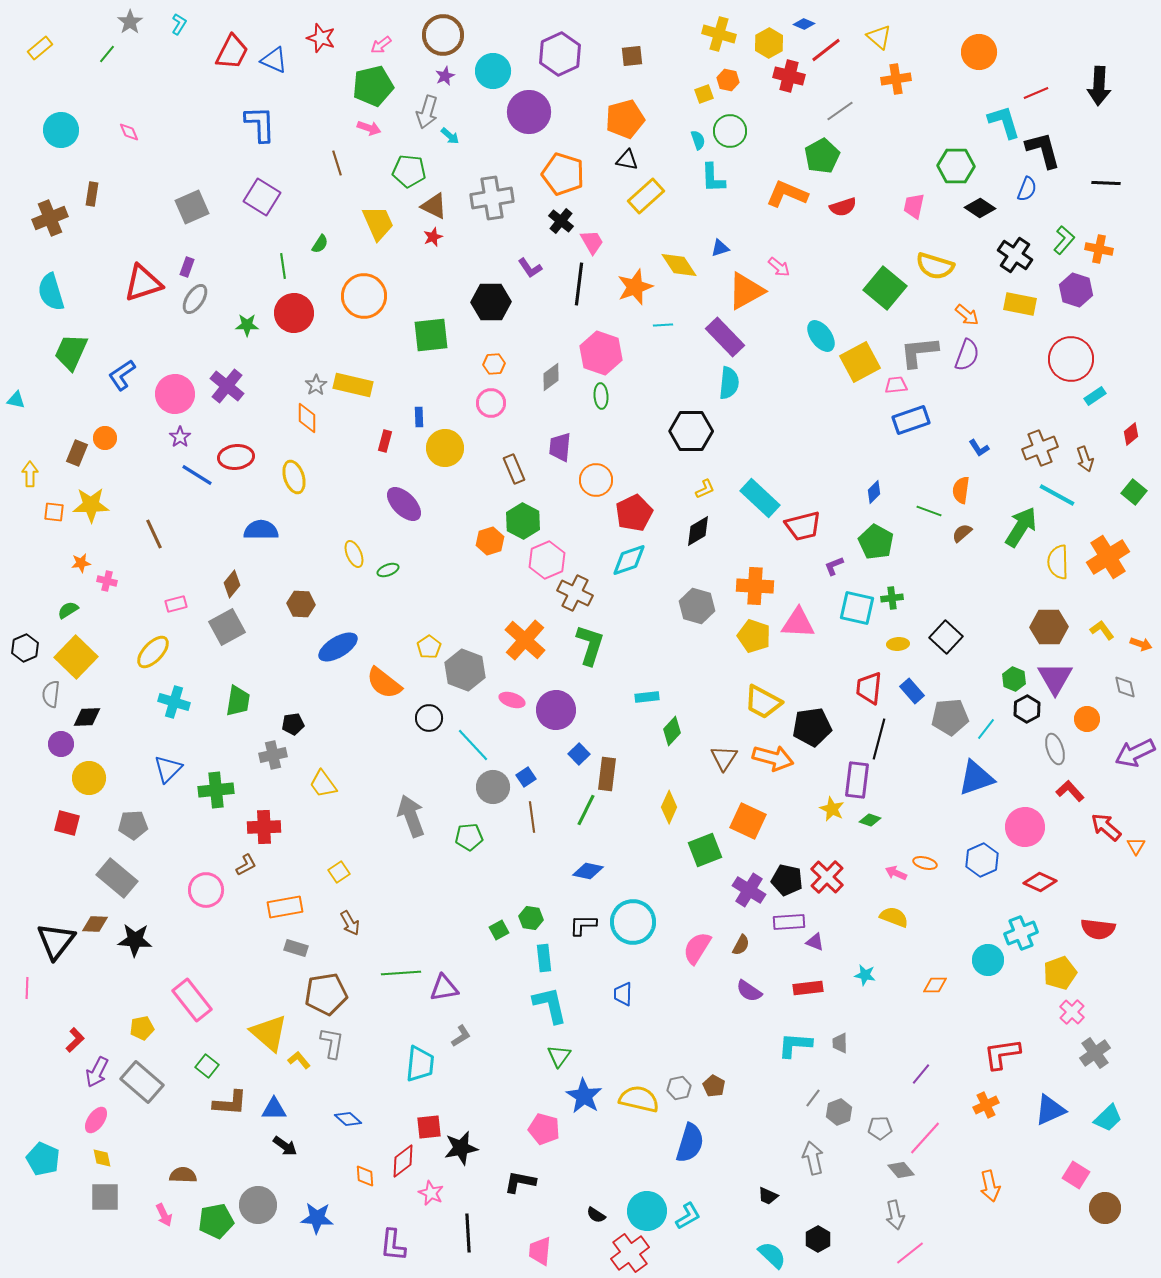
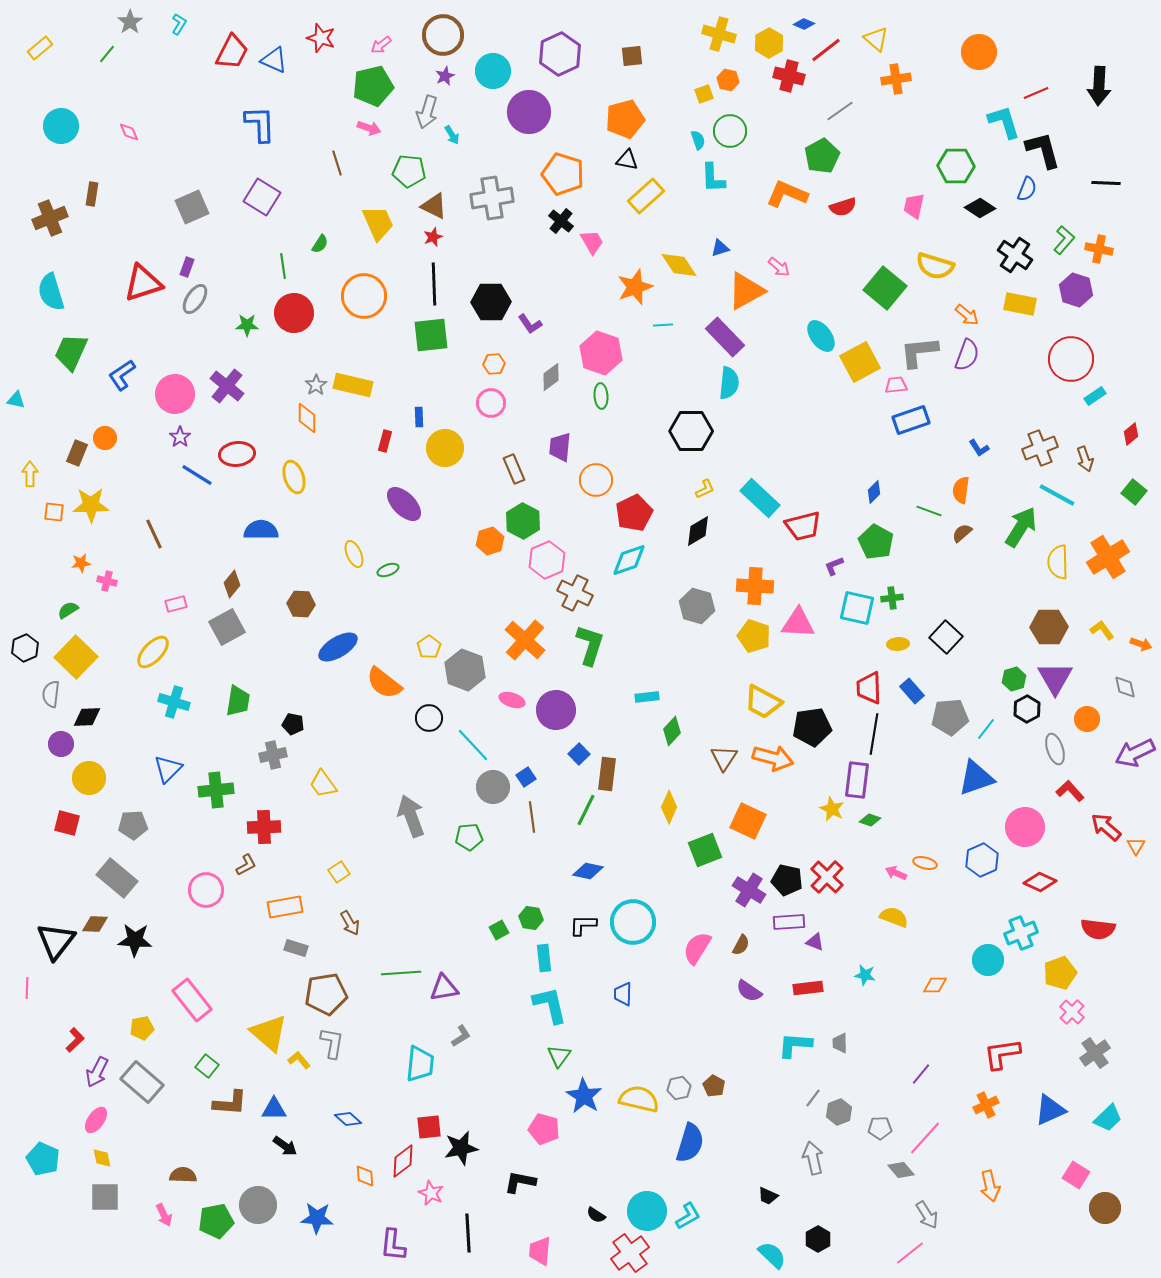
yellow triangle at (879, 37): moved 3 px left, 2 px down
cyan circle at (61, 130): moved 4 px up
cyan arrow at (450, 136): moved 2 px right, 1 px up; rotated 18 degrees clockwise
purple L-shape at (530, 268): moved 56 px down
black line at (579, 284): moved 145 px left; rotated 9 degrees counterclockwise
red ellipse at (236, 457): moved 1 px right, 3 px up
green hexagon at (1014, 679): rotated 20 degrees clockwise
red trapezoid at (869, 688): rotated 8 degrees counterclockwise
black pentagon at (293, 724): rotated 20 degrees clockwise
black line at (879, 739): moved 5 px left, 5 px up; rotated 6 degrees counterclockwise
gray arrow at (895, 1215): moved 32 px right; rotated 20 degrees counterclockwise
